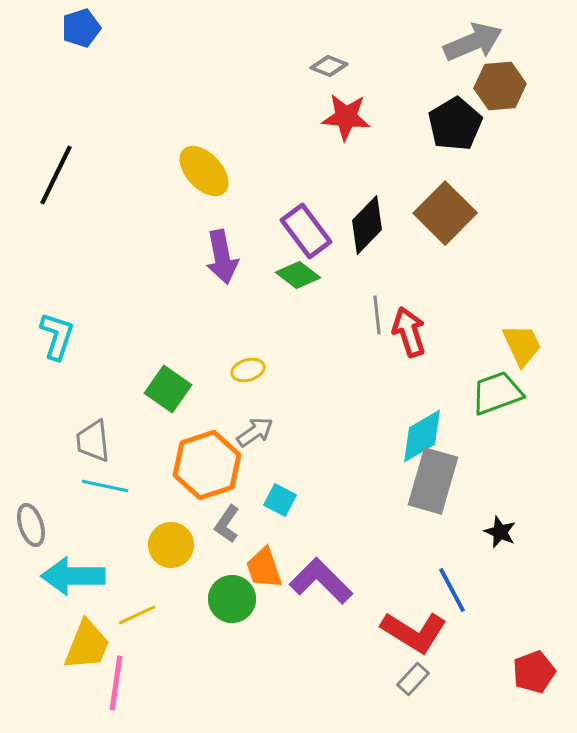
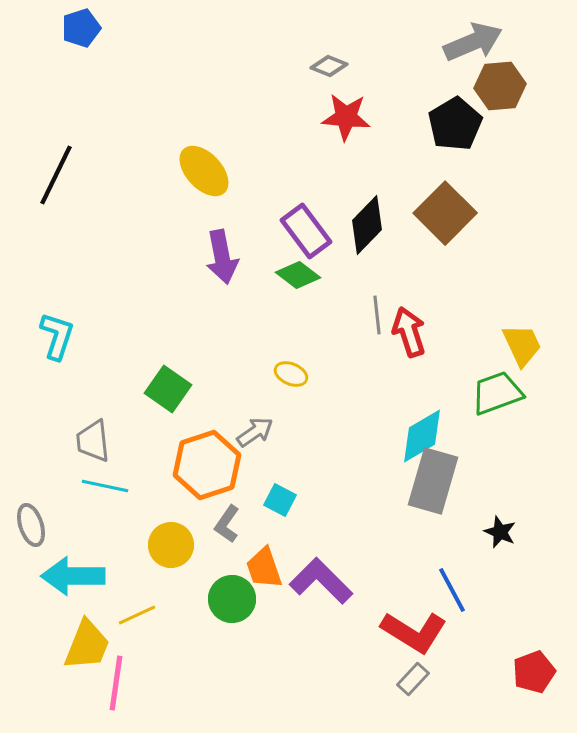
yellow ellipse at (248, 370): moved 43 px right, 4 px down; rotated 40 degrees clockwise
